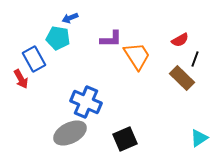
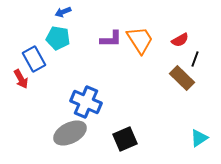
blue arrow: moved 7 px left, 6 px up
orange trapezoid: moved 3 px right, 16 px up
